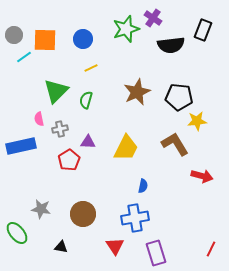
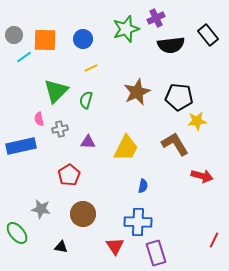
purple cross: moved 3 px right; rotated 30 degrees clockwise
black rectangle: moved 5 px right, 5 px down; rotated 60 degrees counterclockwise
red pentagon: moved 15 px down
blue cross: moved 3 px right, 4 px down; rotated 12 degrees clockwise
red line: moved 3 px right, 9 px up
